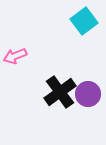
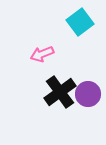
cyan square: moved 4 px left, 1 px down
pink arrow: moved 27 px right, 2 px up
